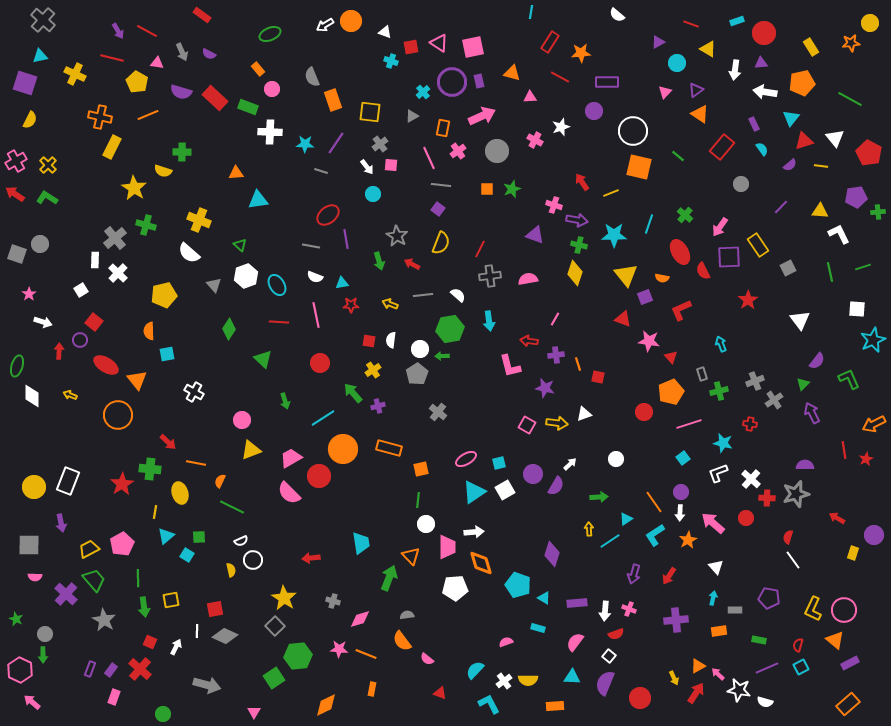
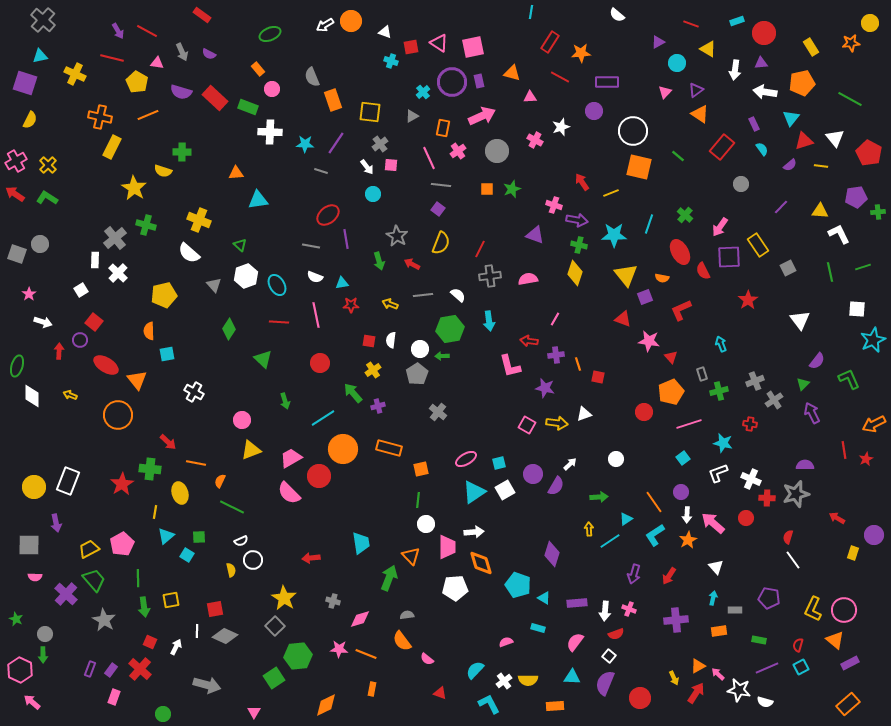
white cross at (751, 479): rotated 18 degrees counterclockwise
white arrow at (680, 513): moved 7 px right, 2 px down
purple arrow at (61, 523): moved 5 px left
